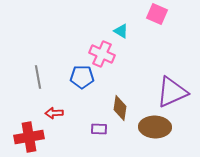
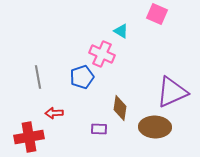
blue pentagon: rotated 20 degrees counterclockwise
